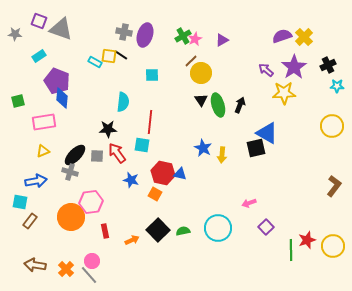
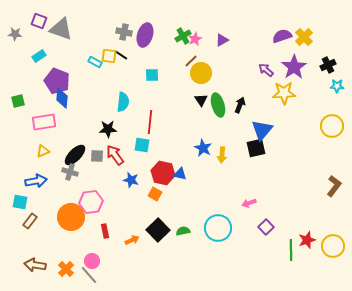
blue triangle at (267, 133): moved 5 px left, 3 px up; rotated 40 degrees clockwise
red arrow at (117, 153): moved 2 px left, 2 px down
